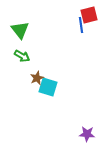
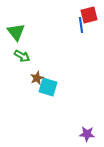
green triangle: moved 4 px left, 2 px down
